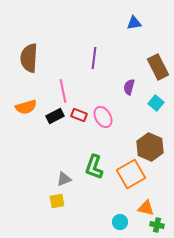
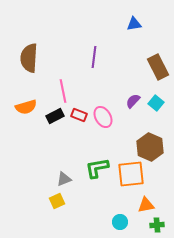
blue triangle: moved 1 px down
purple line: moved 1 px up
purple semicircle: moved 4 px right, 14 px down; rotated 28 degrees clockwise
green L-shape: moved 3 px right, 1 px down; rotated 60 degrees clockwise
orange square: rotated 24 degrees clockwise
yellow square: rotated 14 degrees counterclockwise
orange triangle: moved 3 px up; rotated 24 degrees counterclockwise
green cross: rotated 16 degrees counterclockwise
